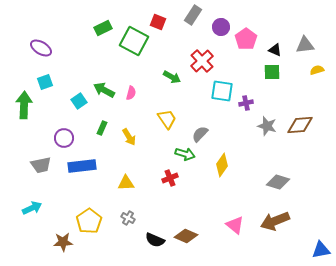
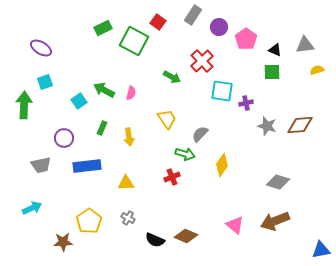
red square at (158, 22): rotated 14 degrees clockwise
purple circle at (221, 27): moved 2 px left
yellow arrow at (129, 137): rotated 24 degrees clockwise
blue rectangle at (82, 166): moved 5 px right
red cross at (170, 178): moved 2 px right, 1 px up
